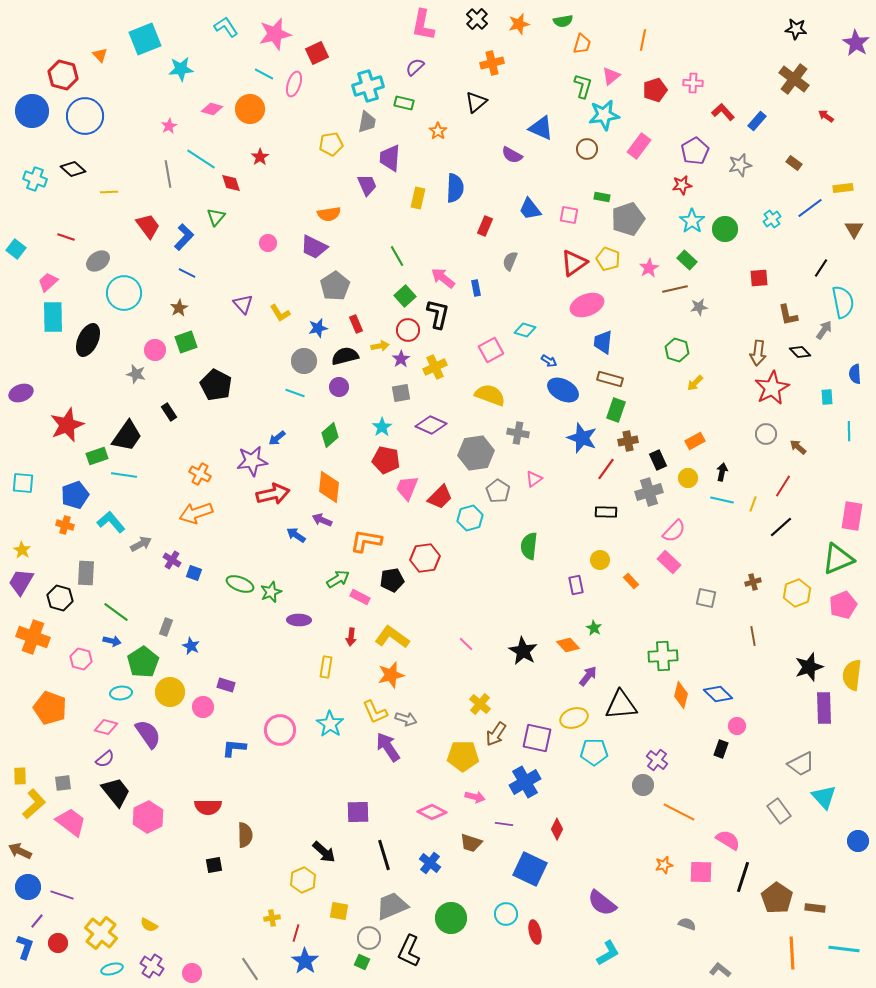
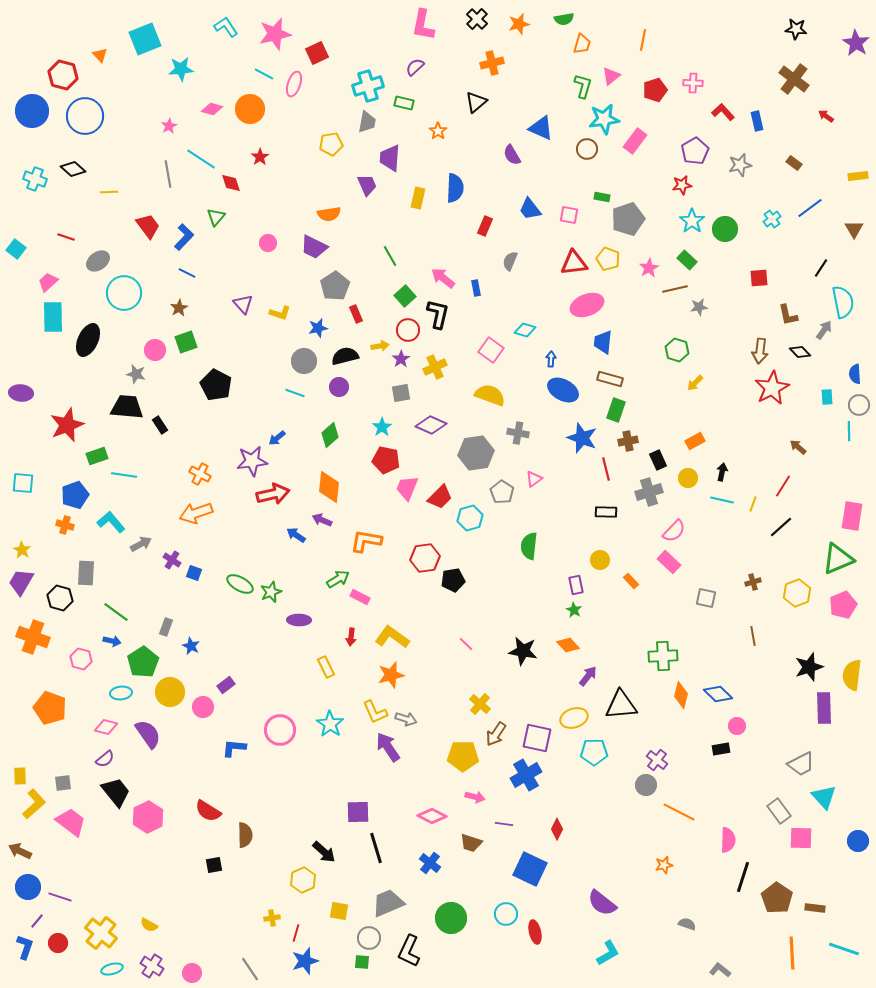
green semicircle at (563, 21): moved 1 px right, 2 px up
cyan star at (604, 115): moved 4 px down
blue rectangle at (757, 121): rotated 54 degrees counterclockwise
pink rectangle at (639, 146): moved 4 px left, 5 px up
purple semicircle at (512, 155): rotated 30 degrees clockwise
yellow rectangle at (843, 188): moved 15 px right, 12 px up
green line at (397, 256): moved 7 px left
red triangle at (574, 263): rotated 28 degrees clockwise
yellow L-shape at (280, 313): rotated 40 degrees counterclockwise
red rectangle at (356, 324): moved 10 px up
pink square at (491, 350): rotated 25 degrees counterclockwise
brown arrow at (758, 353): moved 2 px right, 2 px up
blue arrow at (549, 361): moved 2 px right, 2 px up; rotated 119 degrees counterclockwise
purple ellipse at (21, 393): rotated 25 degrees clockwise
black rectangle at (169, 412): moved 9 px left, 13 px down
gray circle at (766, 434): moved 93 px right, 29 px up
black trapezoid at (127, 436): moved 29 px up; rotated 120 degrees counterclockwise
red line at (606, 469): rotated 50 degrees counterclockwise
gray pentagon at (498, 491): moved 4 px right, 1 px down
black pentagon at (392, 580): moved 61 px right
green ellipse at (240, 584): rotated 8 degrees clockwise
green star at (594, 628): moved 20 px left, 18 px up
black star at (523, 651): rotated 20 degrees counterclockwise
yellow rectangle at (326, 667): rotated 35 degrees counterclockwise
purple rectangle at (226, 685): rotated 54 degrees counterclockwise
black rectangle at (721, 749): rotated 60 degrees clockwise
blue cross at (525, 782): moved 1 px right, 7 px up
gray circle at (643, 785): moved 3 px right
red semicircle at (208, 807): moved 4 px down; rotated 32 degrees clockwise
pink diamond at (432, 812): moved 4 px down
pink semicircle at (728, 840): rotated 60 degrees clockwise
black line at (384, 855): moved 8 px left, 7 px up
pink square at (701, 872): moved 100 px right, 34 px up
purple line at (62, 895): moved 2 px left, 2 px down
gray trapezoid at (392, 906): moved 4 px left, 3 px up
cyan line at (844, 949): rotated 12 degrees clockwise
blue star at (305, 961): rotated 20 degrees clockwise
green square at (362, 962): rotated 21 degrees counterclockwise
